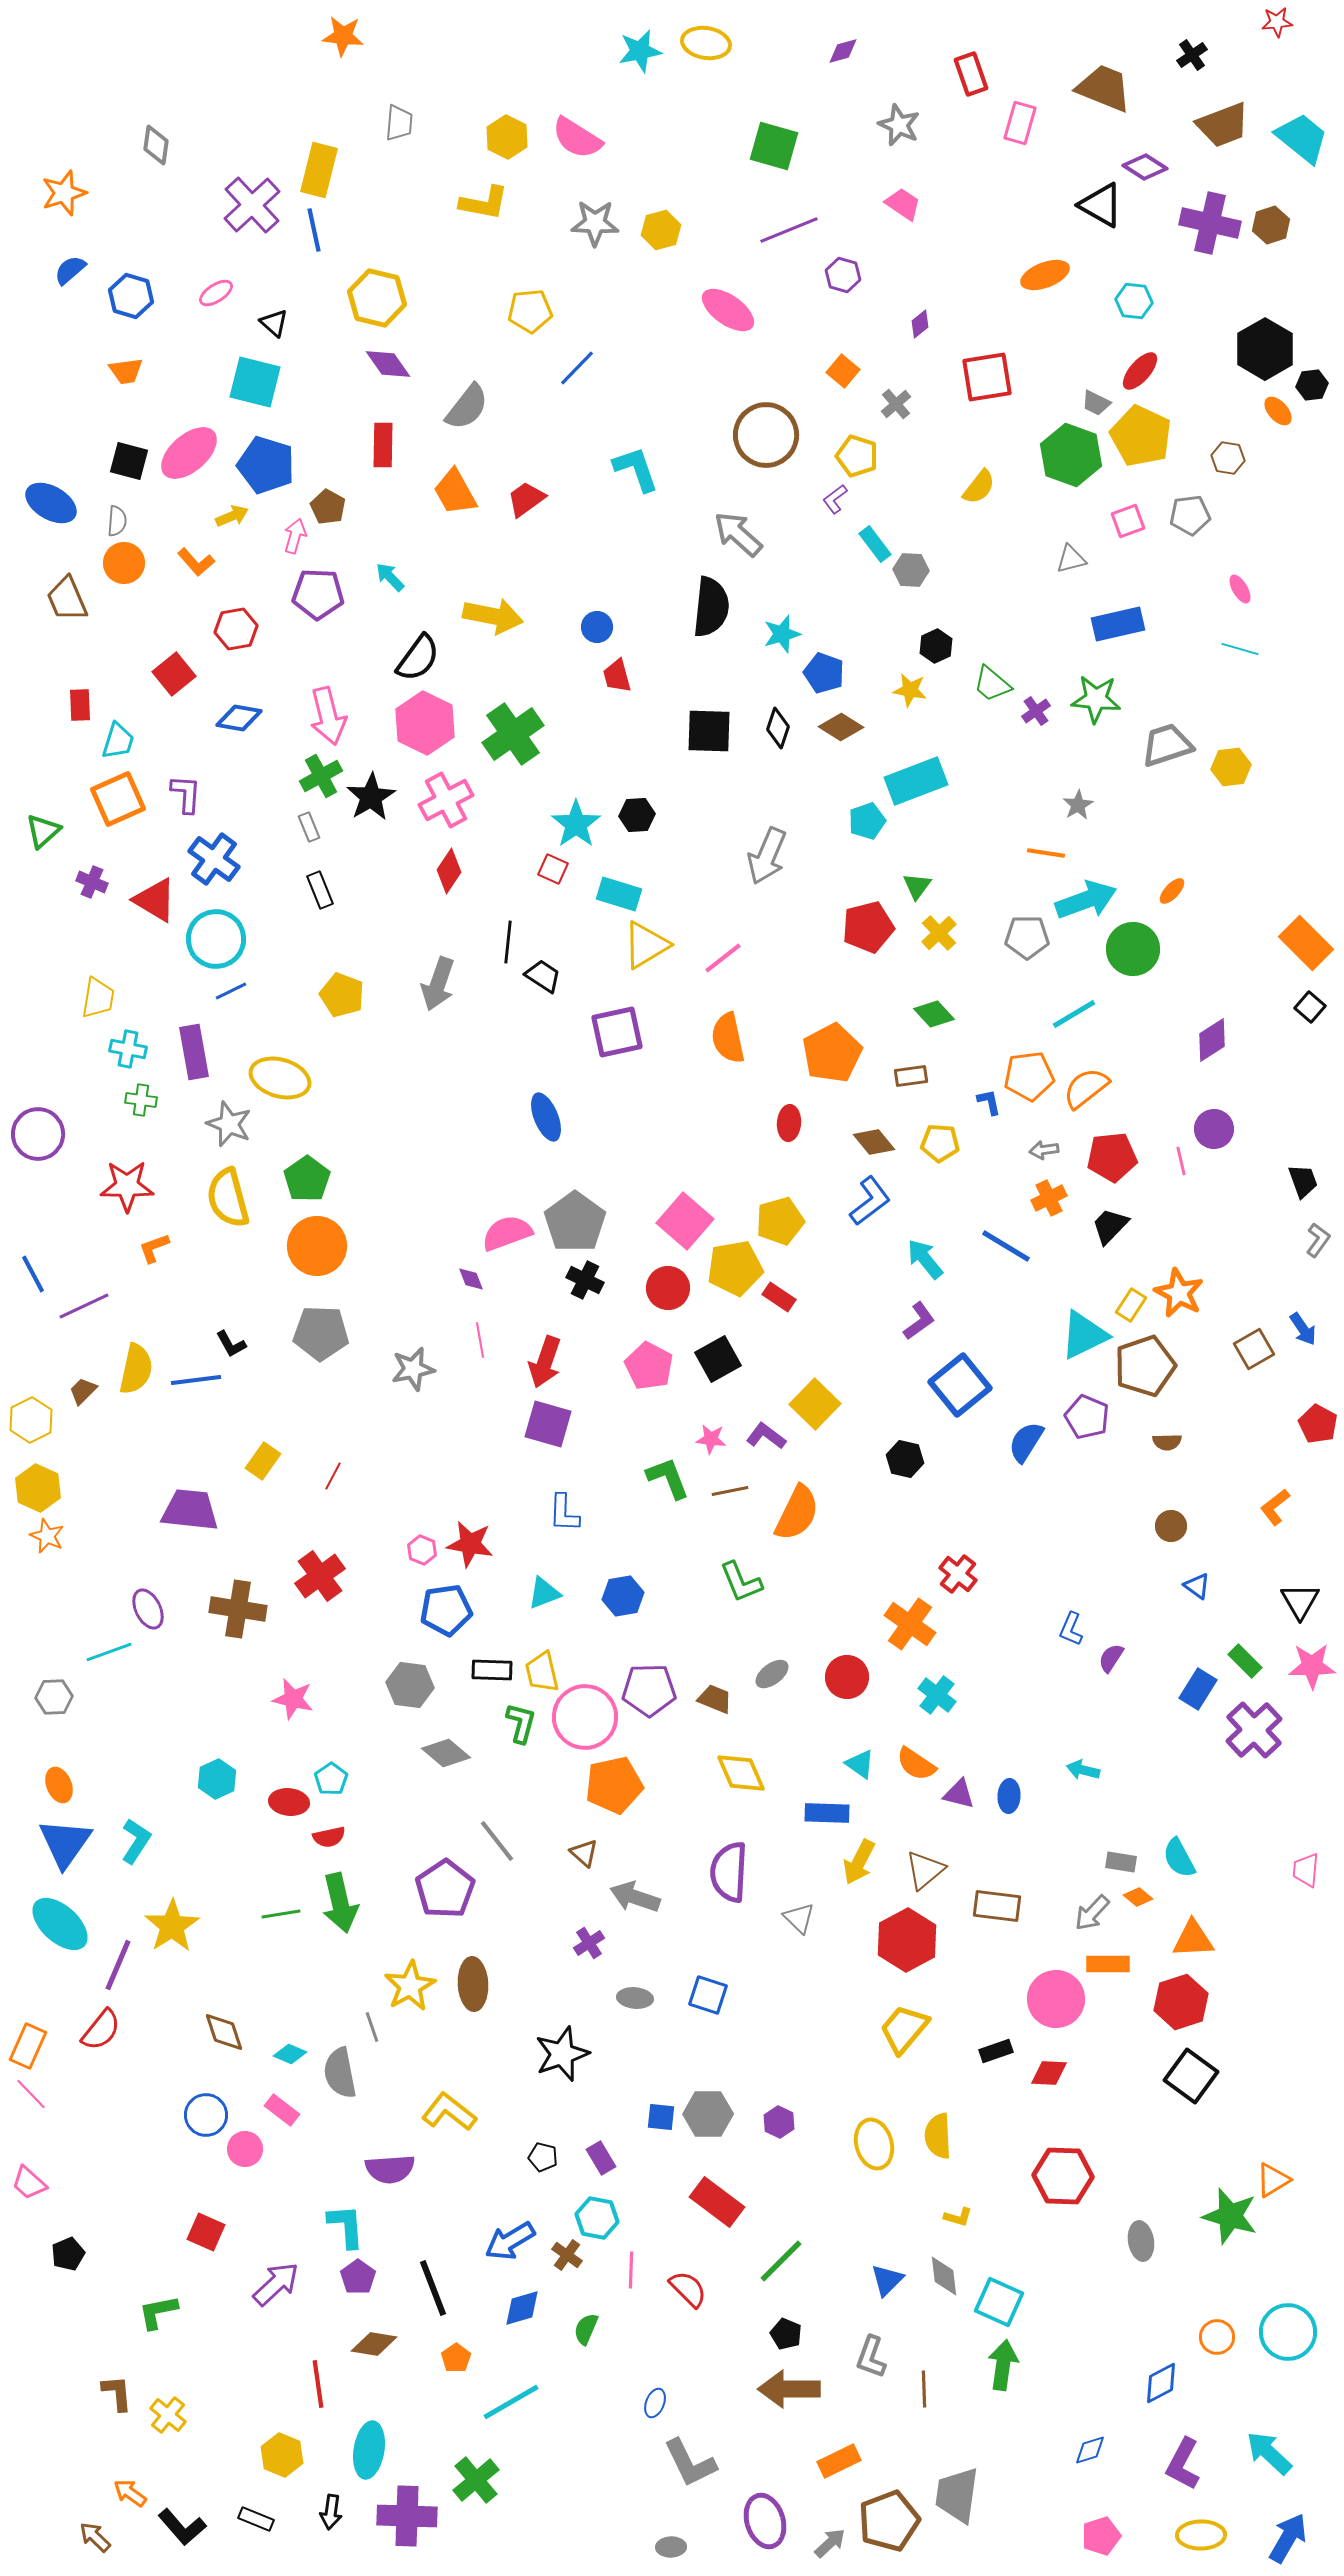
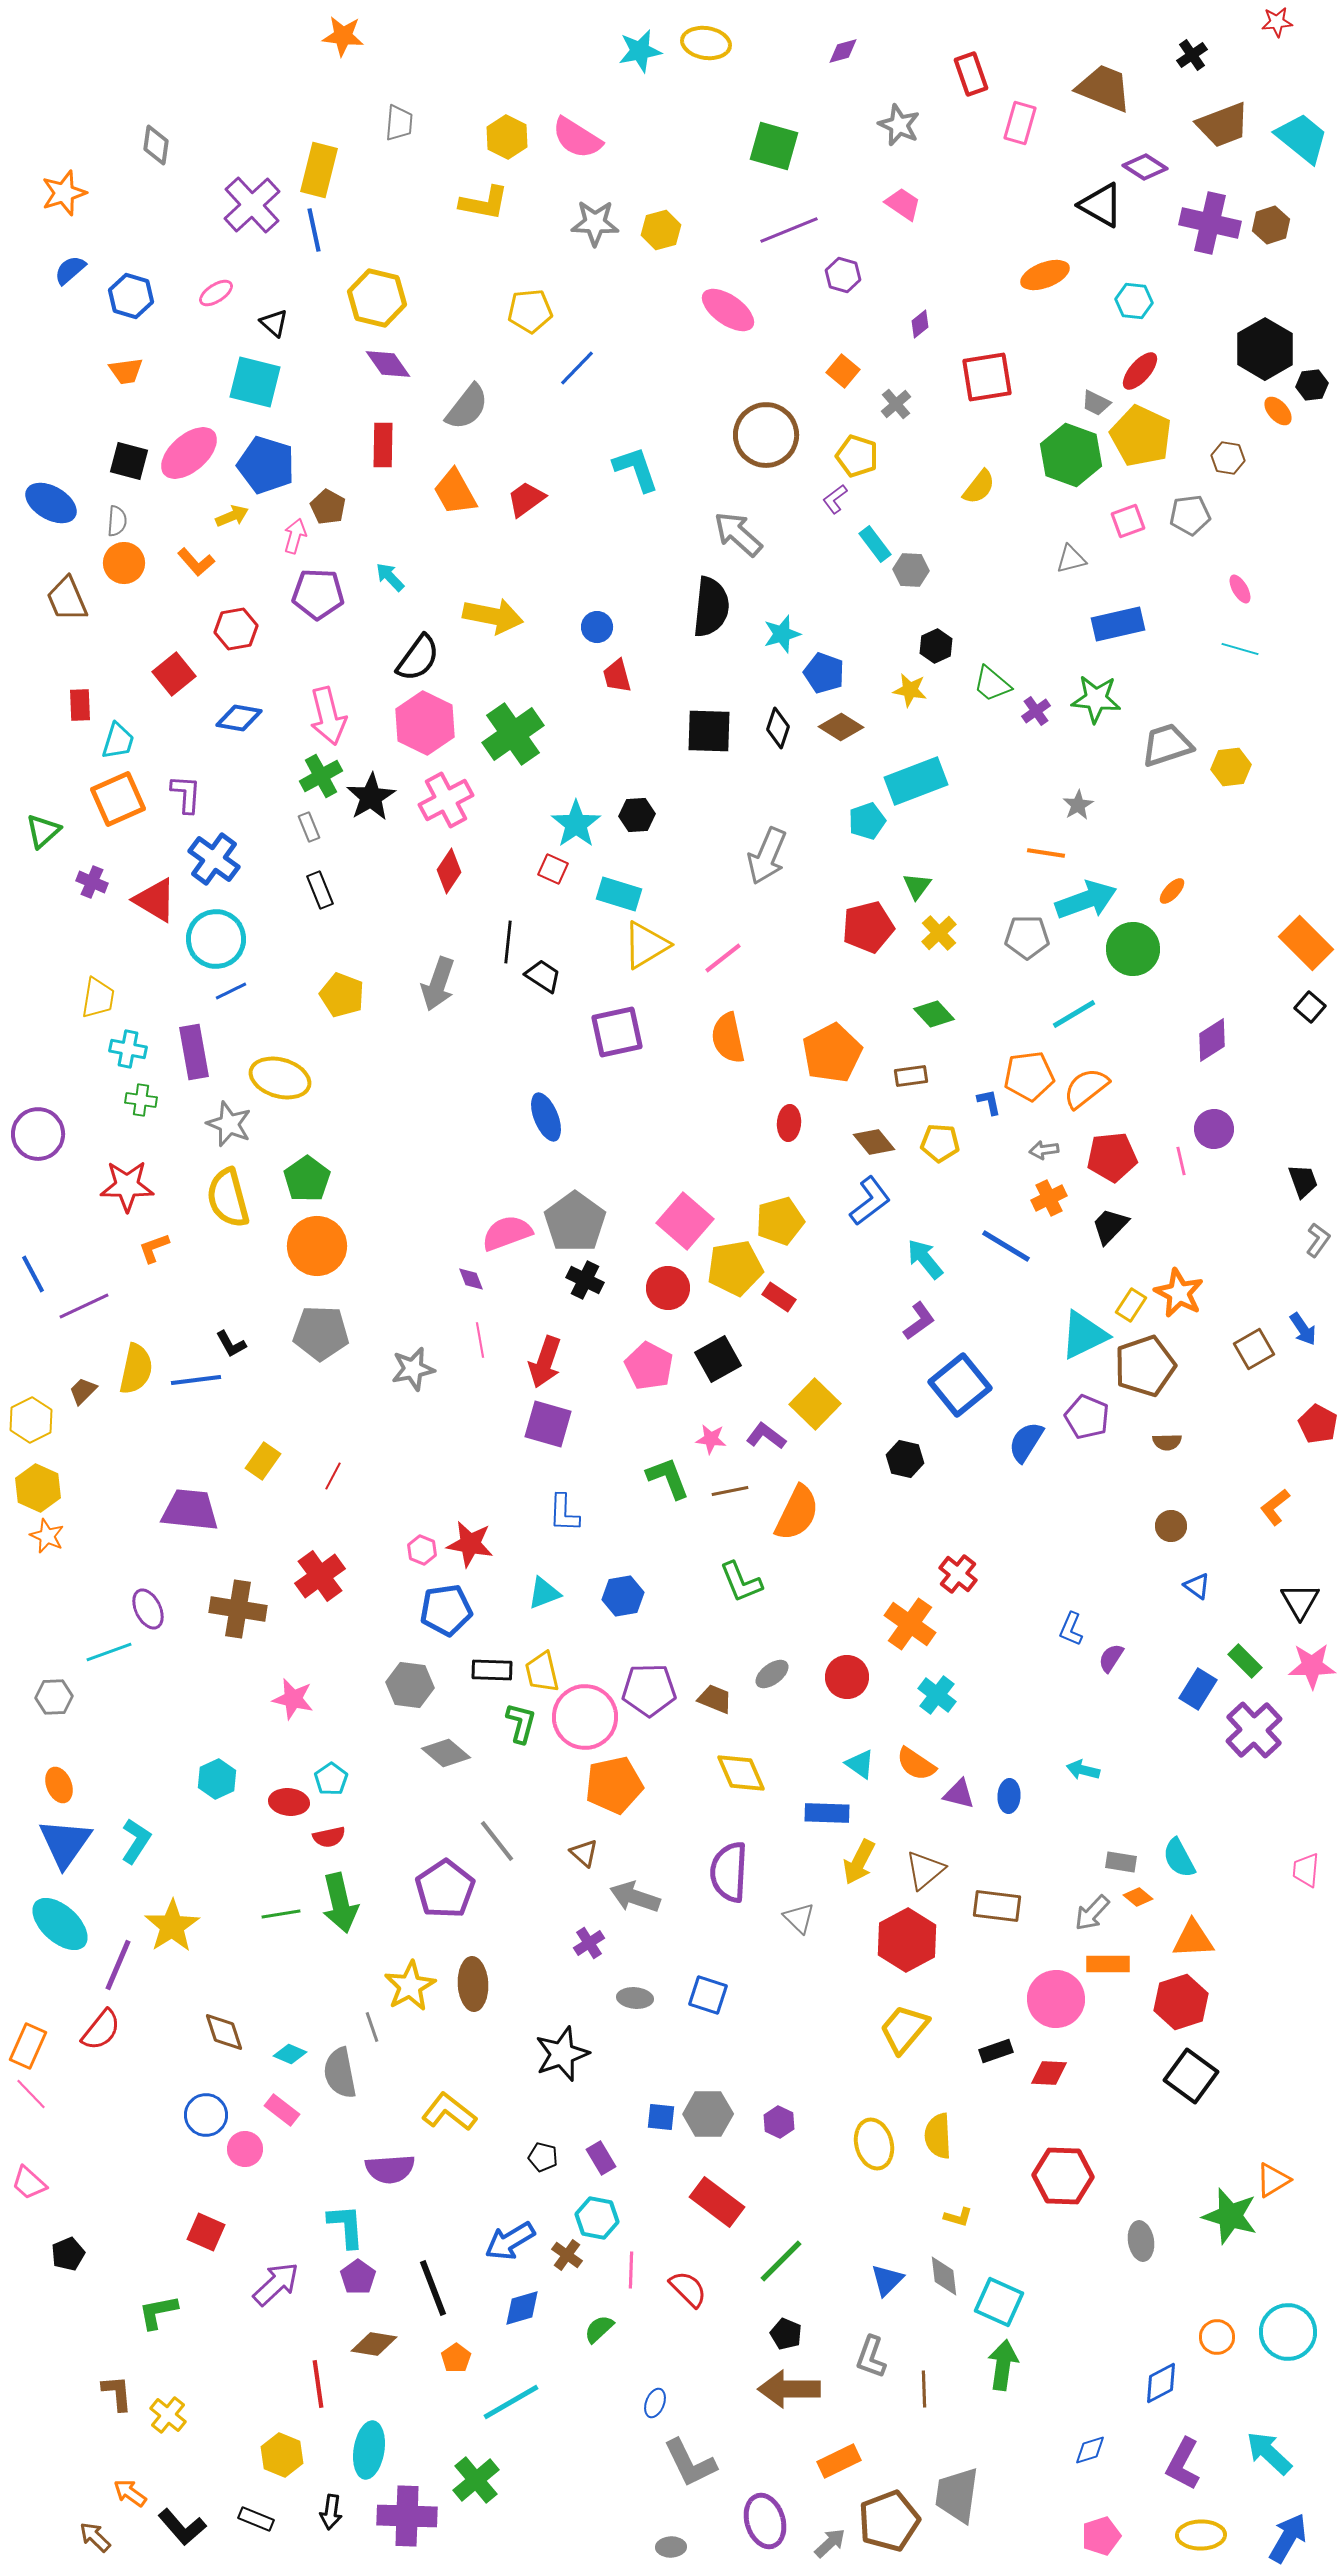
green semicircle at (586, 2329): moved 13 px right; rotated 24 degrees clockwise
